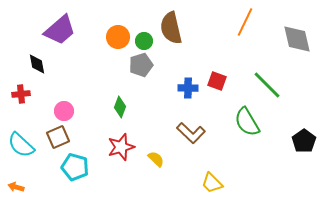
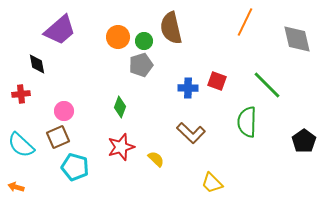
green semicircle: rotated 32 degrees clockwise
